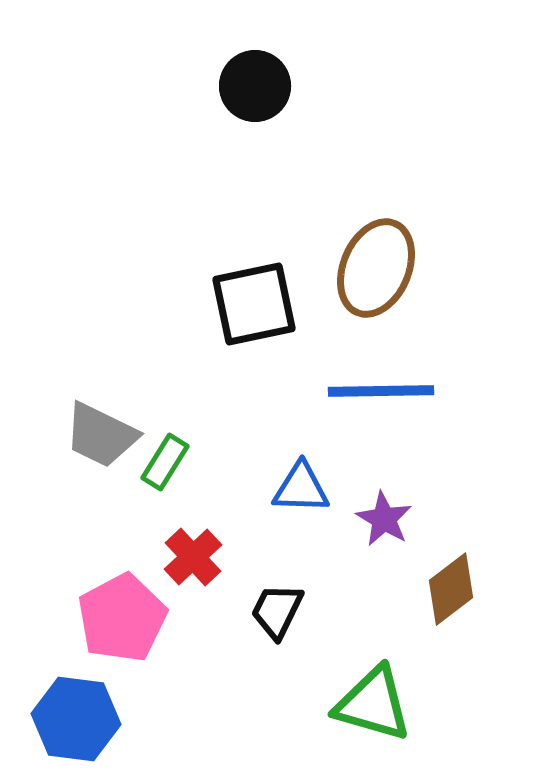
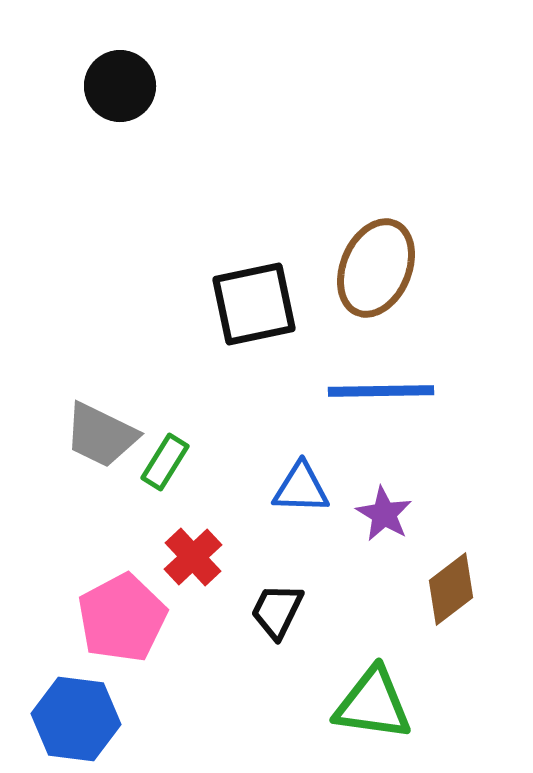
black circle: moved 135 px left
purple star: moved 5 px up
green triangle: rotated 8 degrees counterclockwise
